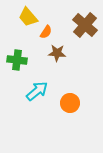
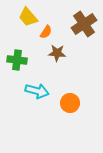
brown cross: moved 1 px left, 1 px up; rotated 15 degrees clockwise
cyan arrow: rotated 55 degrees clockwise
